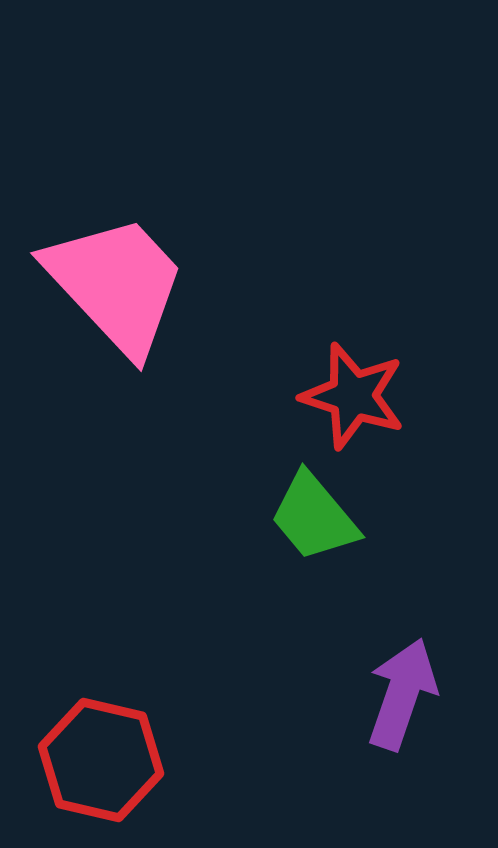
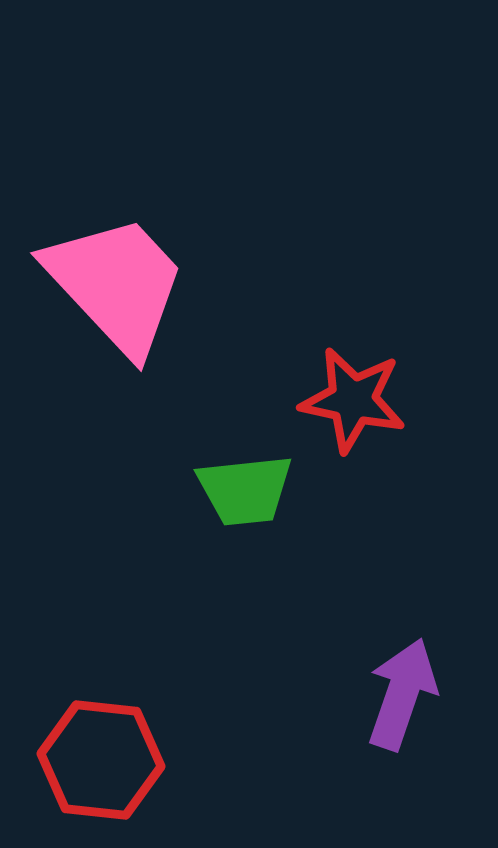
red star: moved 4 px down; rotated 6 degrees counterclockwise
green trapezoid: moved 69 px left, 27 px up; rotated 56 degrees counterclockwise
red hexagon: rotated 7 degrees counterclockwise
